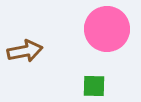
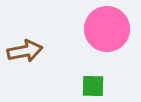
green square: moved 1 px left
